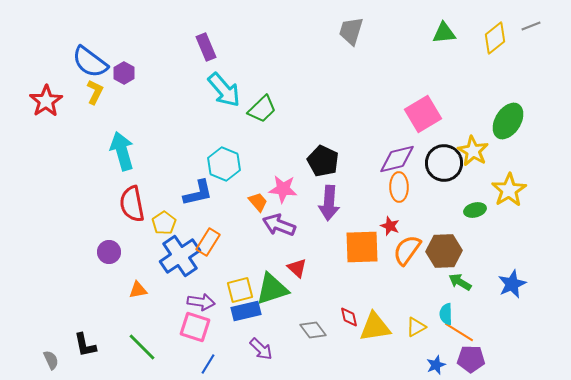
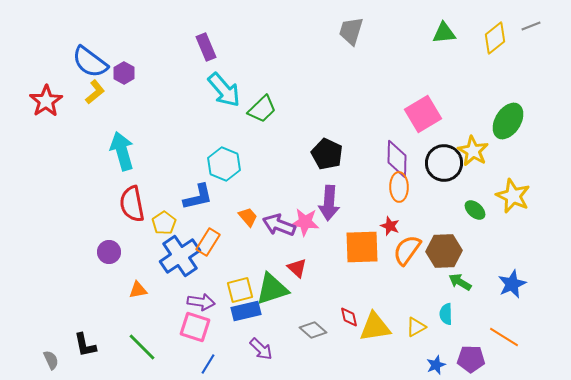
yellow L-shape at (95, 92): rotated 25 degrees clockwise
purple diamond at (397, 159): rotated 75 degrees counterclockwise
black pentagon at (323, 161): moved 4 px right, 7 px up
pink star at (283, 189): moved 22 px right, 33 px down
yellow star at (509, 190): moved 4 px right, 6 px down; rotated 16 degrees counterclockwise
blue L-shape at (198, 193): moved 4 px down
orange trapezoid at (258, 202): moved 10 px left, 15 px down
green ellipse at (475, 210): rotated 55 degrees clockwise
gray diamond at (313, 330): rotated 12 degrees counterclockwise
orange line at (459, 332): moved 45 px right, 5 px down
